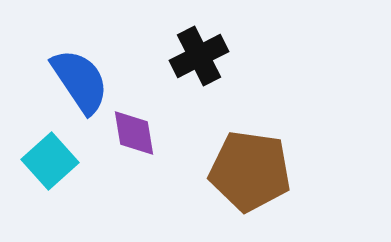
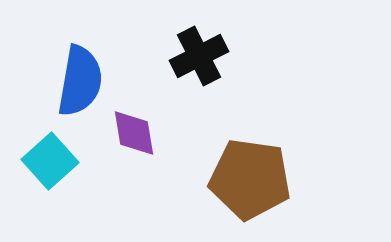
blue semicircle: rotated 44 degrees clockwise
brown pentagon: moved 8 px down
